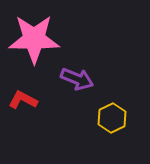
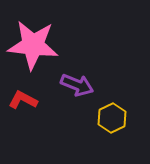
pink star: moved 1 px left, 6 px down; rotated 6 degrees clockwise
purple arrow: moved 6 px down
